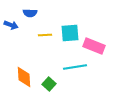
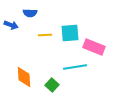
pink rectangle: moved 1 px down
green square: moved 3 px right, 1 px down
